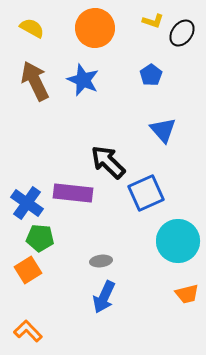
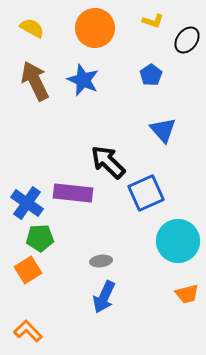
black ellipse: moved 5 px right, 7 px down
green pentagon: rotated 8 degrees counterclockwise
